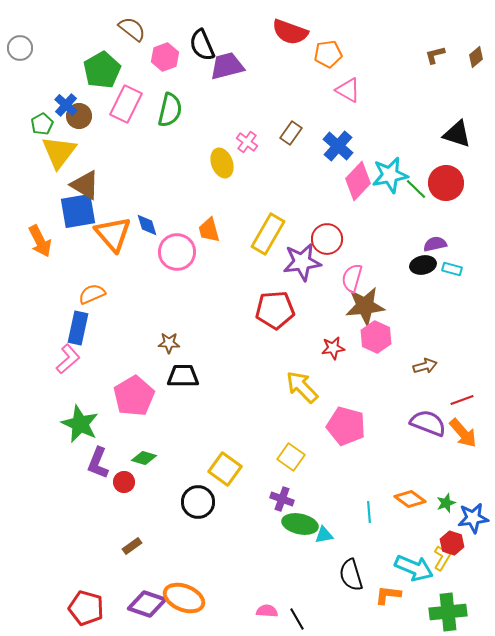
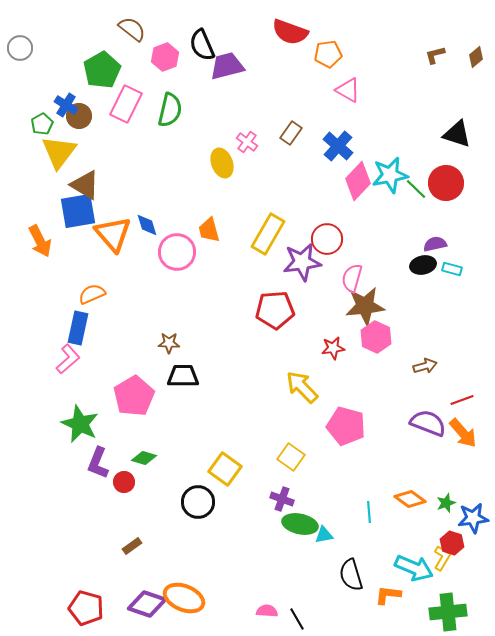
blue cross at (66, 105): rotated 10 degrees counterclockwise
